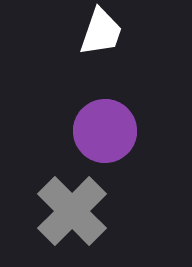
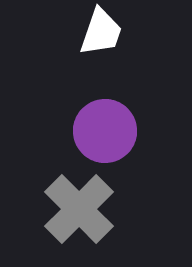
gray cross: moved 7 px right, 2 px up
